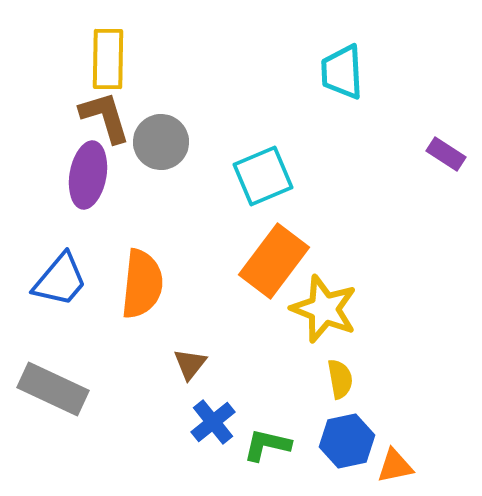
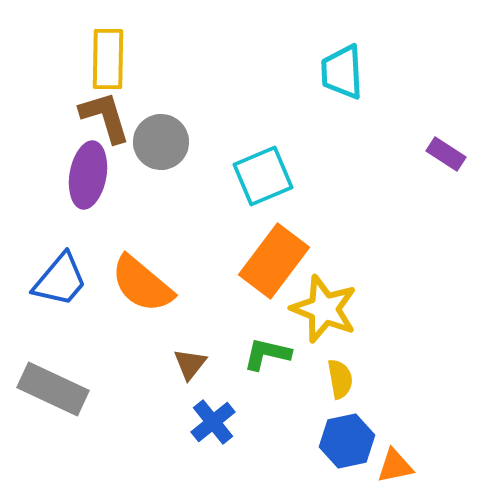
orange semicircle: rotated 124 degrees clockwise
green L-shape: moved 91 px up
